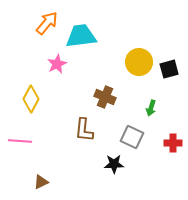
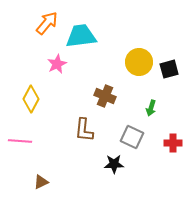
brown cross: moved 1 px up
